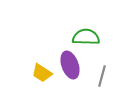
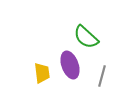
green semicircle: rotated 140 degrees counterclockwise
yellow trapezoid: rotated 130 degrees counterclockwise
